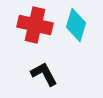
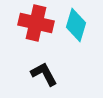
red cross: moved 1 px right, 2 px up
